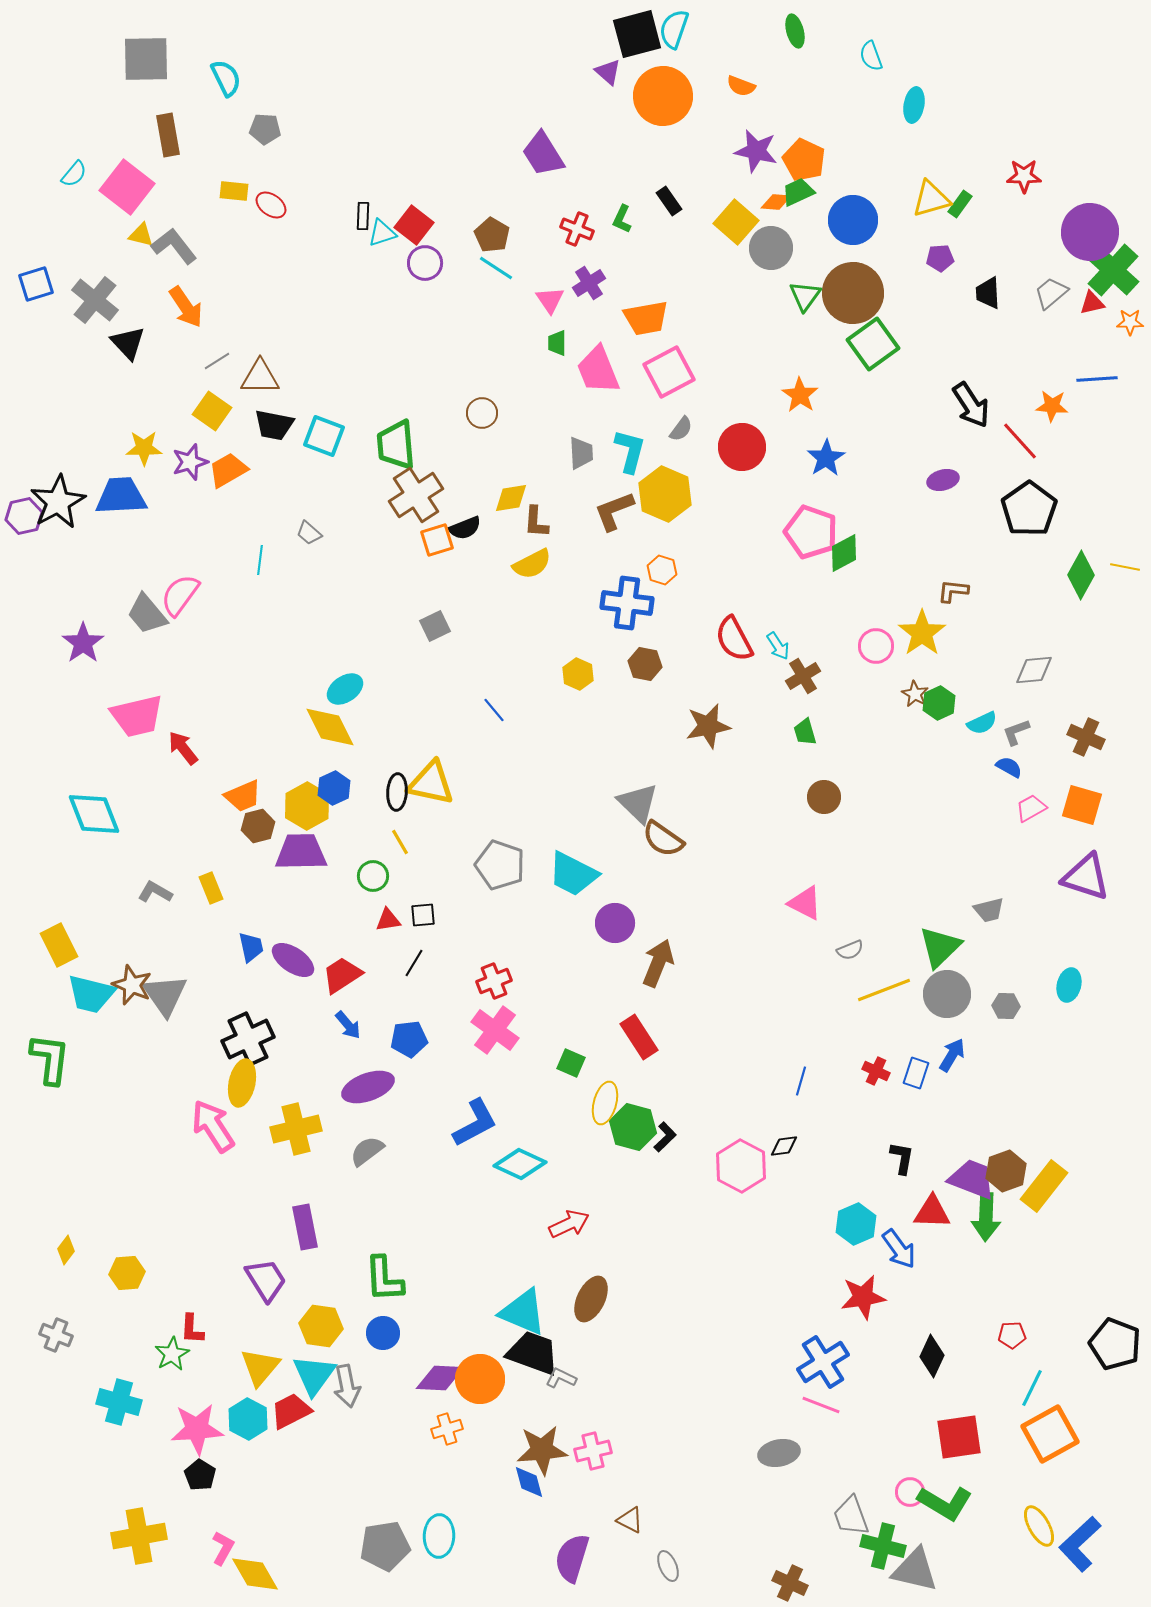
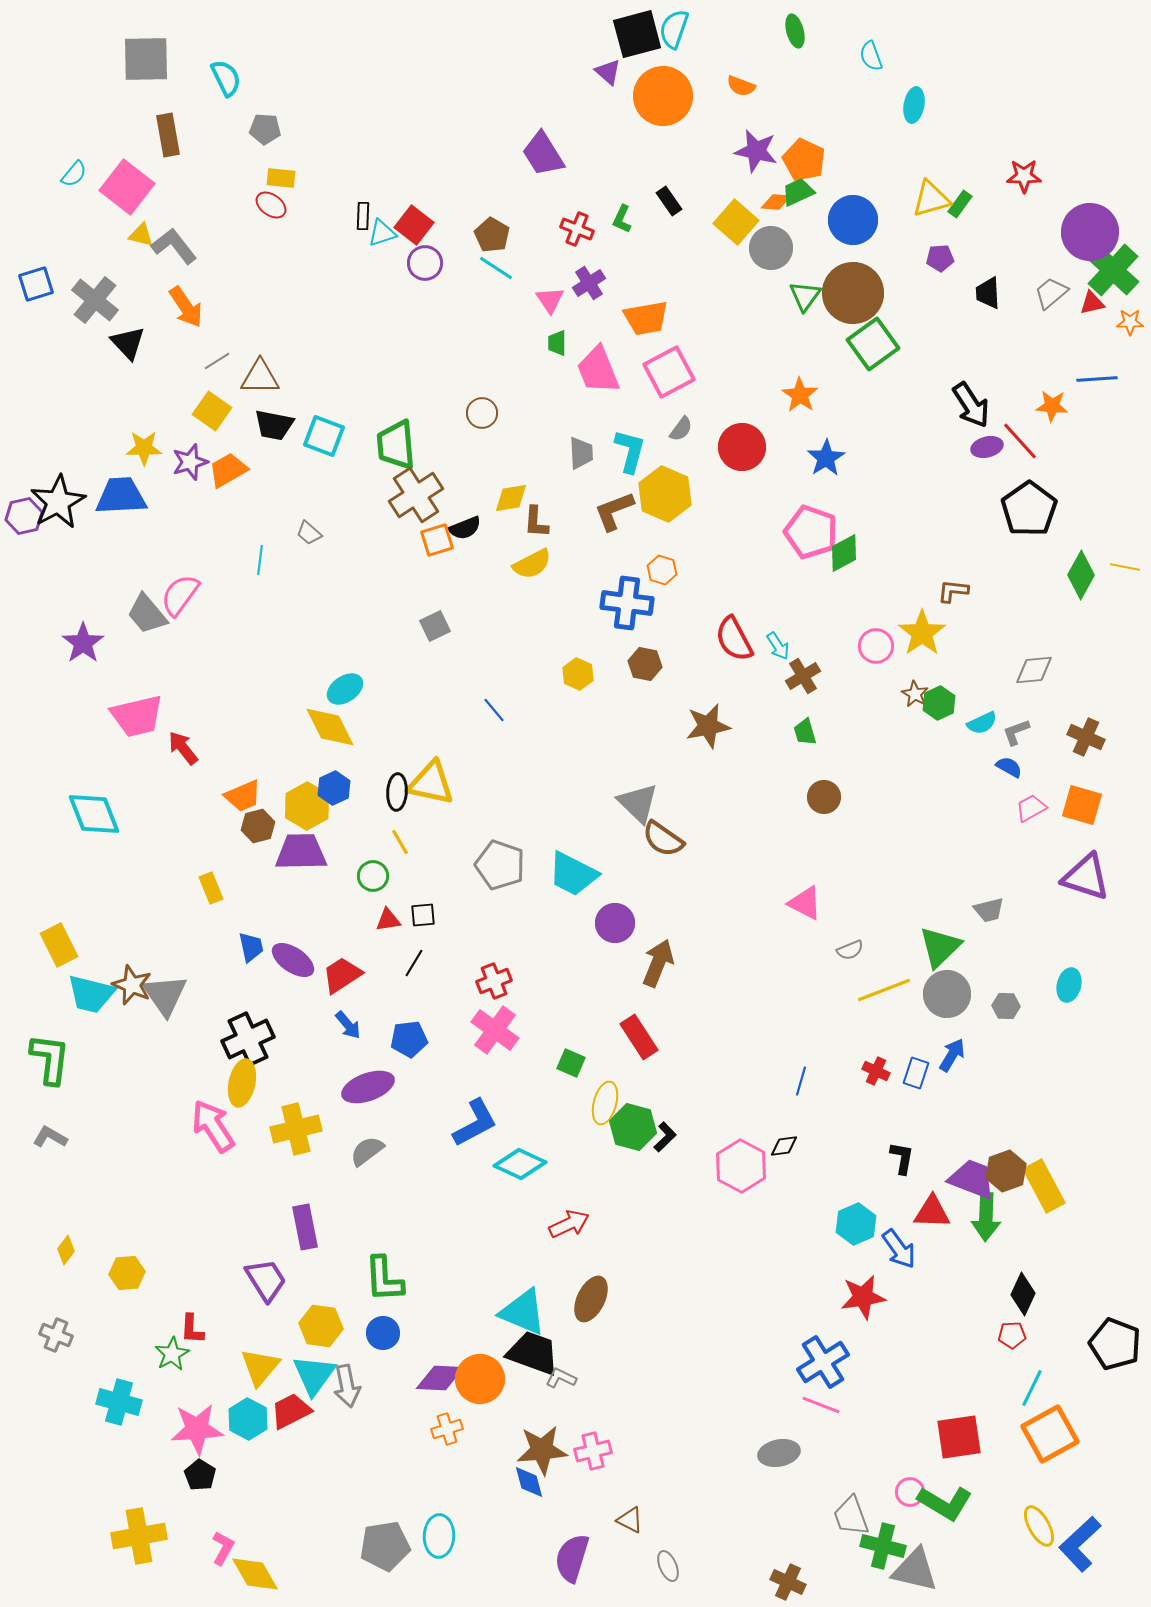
yellow rectangle at (234, 191): moved 47 px right, 13 px up
purple ellipse at (943, 480): moved 44 px right, 33 px up
gray L-shape at (155, 892): moved 105 px left, 245 px down
yellow rectangle at (1044, 1186): rotated 66 degrees counterclockwise
black diamond at (932, 1356): moved 91 px right, 62 px up
brown cross at (790, 1583): moved 2 px left, 1 px up
